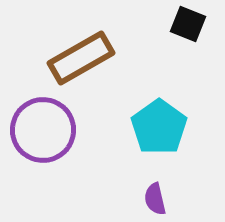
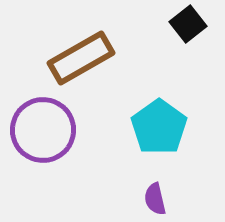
black square: rotated 30 degrees clockwise
